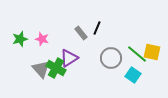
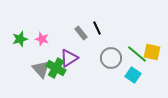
black line: rotated 48 degrees counterclockwise
